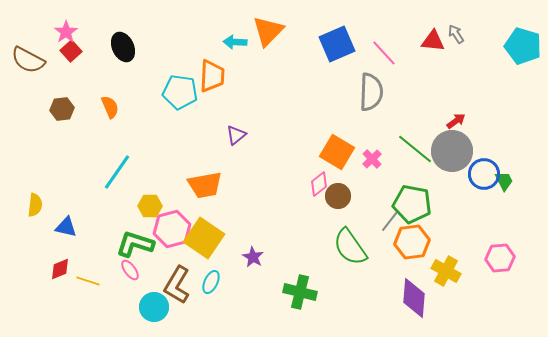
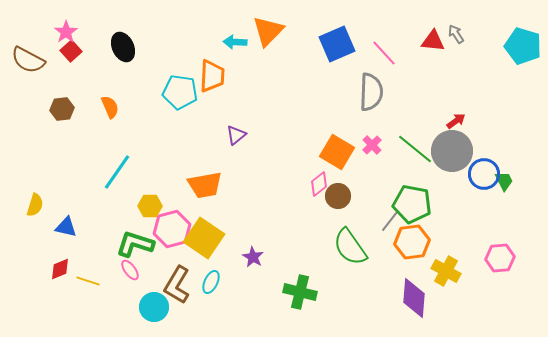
pink cross at (372, 159): moved 14 px up
yellow semicircle at (35, 205): rotated 10 degrees clockwise
